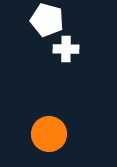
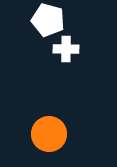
white pentagon: moved 1 px right
